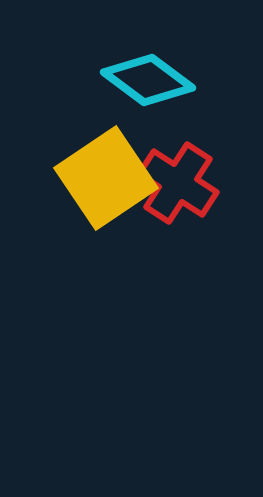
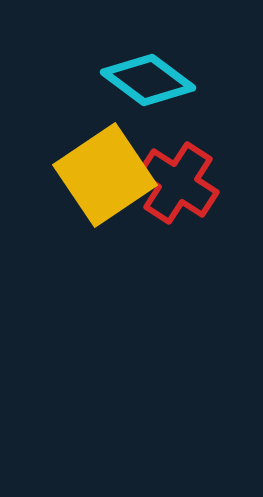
yellow square: moved 1 px left, 3 px up
